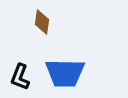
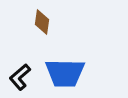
black L-shape: rotated 28 degrees clockwise
